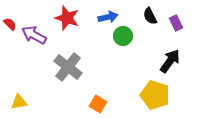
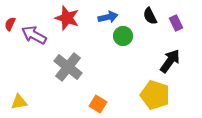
red semicircle: rotated 112 degrees counterclockwise
